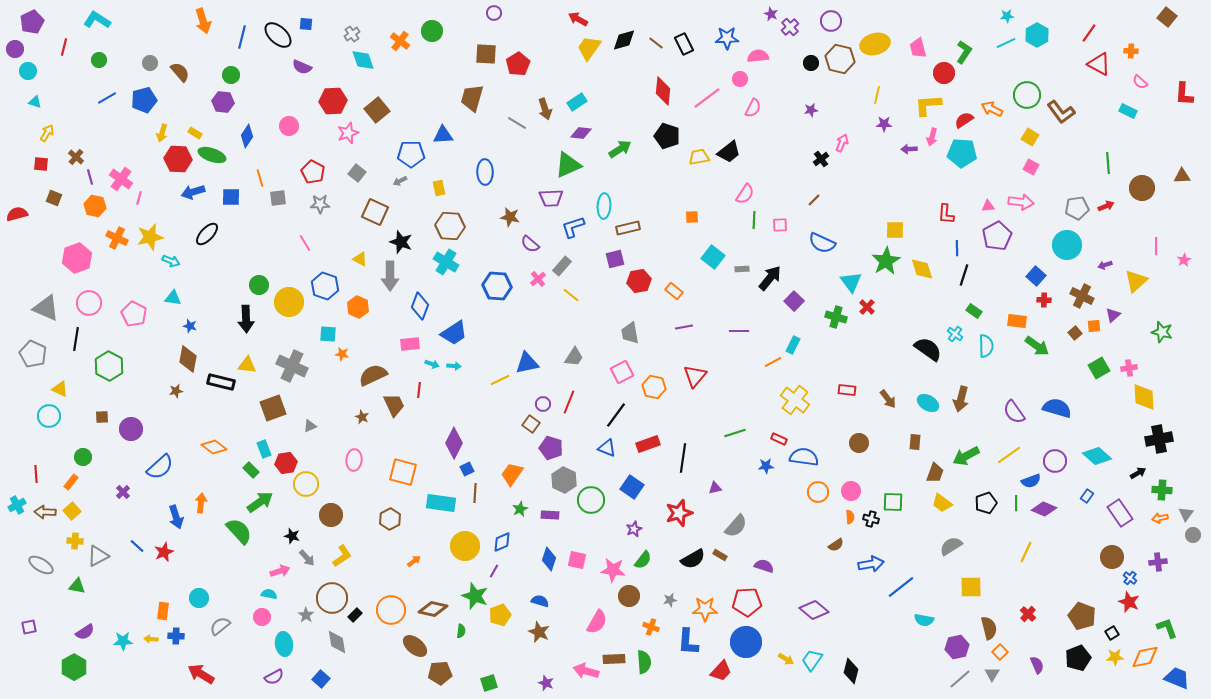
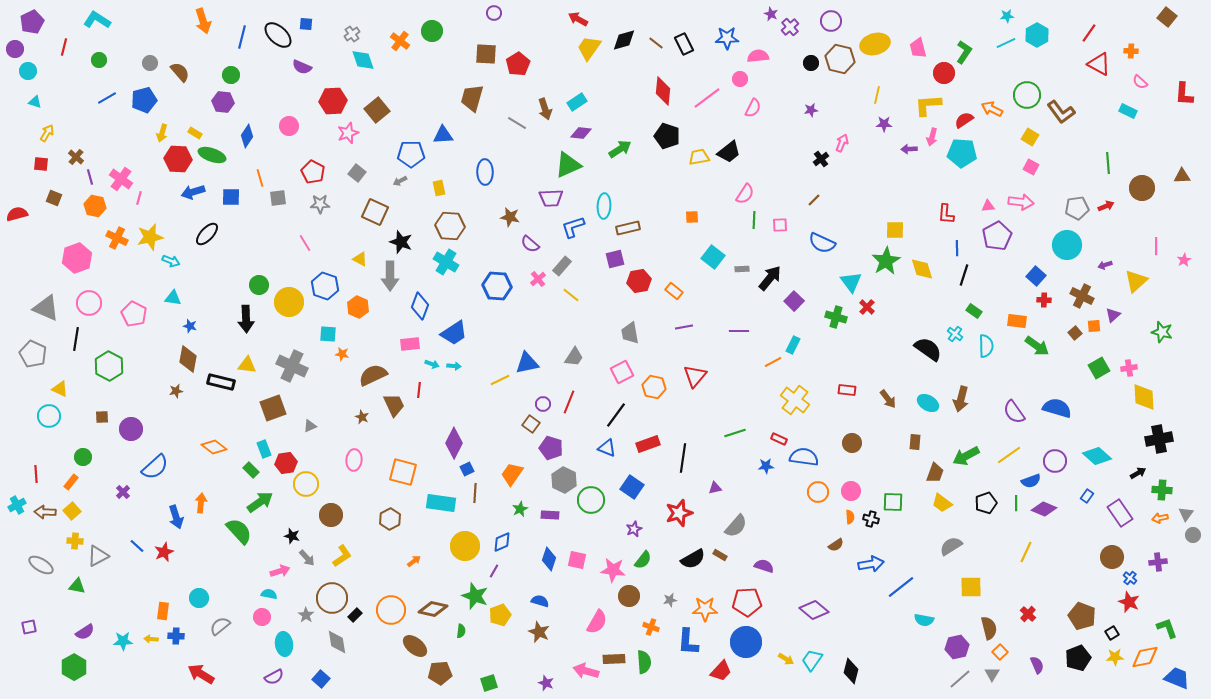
brown circle at (859, 443): moved 7 px left
blue semicircle at (160, 467): moved 5 px left
